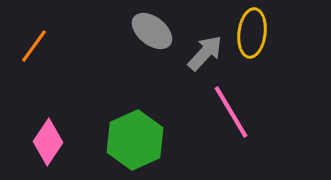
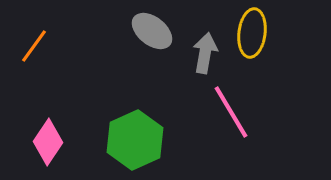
gray arrow: rotated 33 degrees counterclockwise
